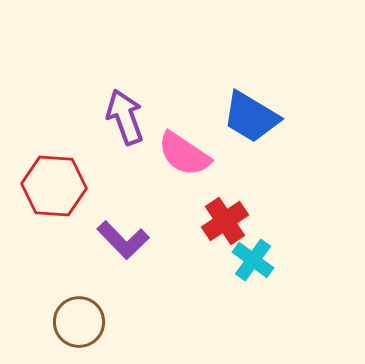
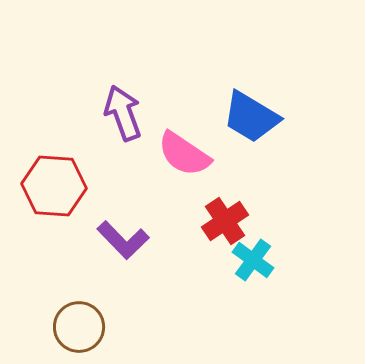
purple arrow: moved 2 px left, 4 px up
brown circle: moved 5 px down
